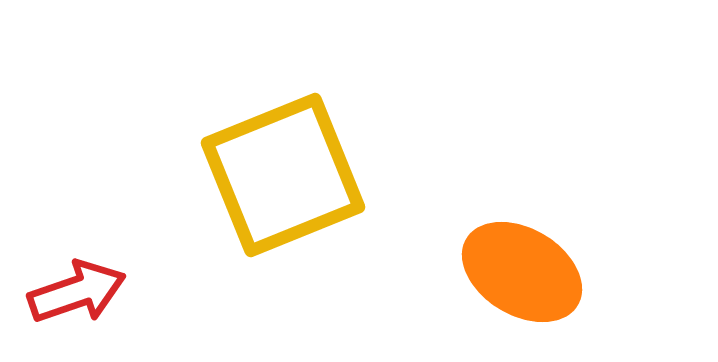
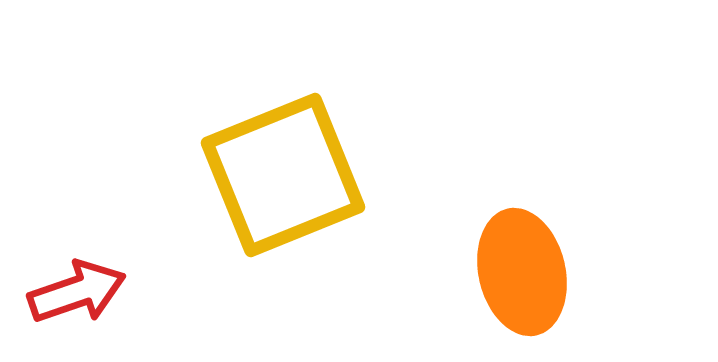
orange ellipse: rotated 46 degrees clockwise
